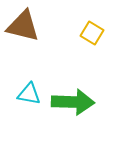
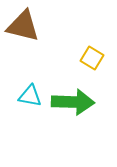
yellow square: moved 25 px down
cyan triangle: moved 1 px right, 2 px down
